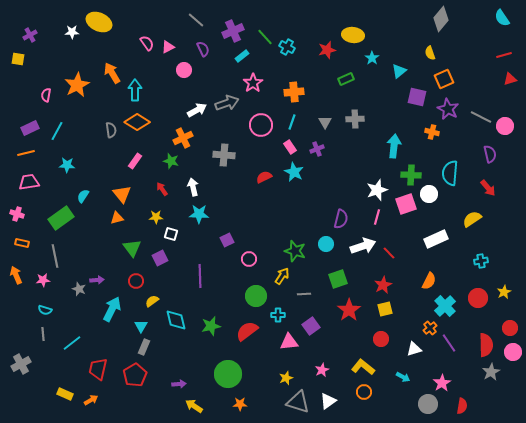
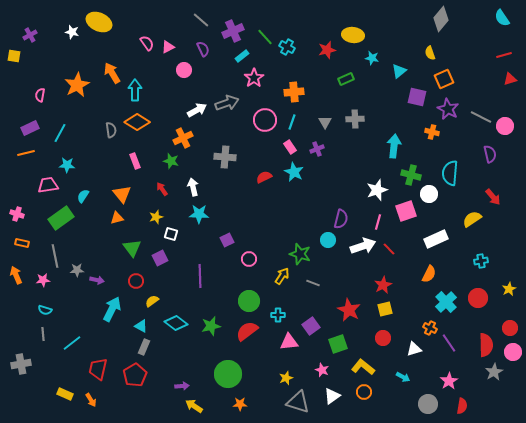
gray line at (196, 20): moved 5 px right
white star at (72, 32): rotated 16 degrees clockwise
cyan star at (372, 58): rotated 24 degrees counterclockwise
yellow square at (18, 59): moved 4 px left, 3 px up
pink star at (253, 83): moved 1 px right, 5 px up
pink semicircle at (46, 95): moved 6 px left
pink circle at (261, 125): moved 4 px right, 5 px up
cyan line at (57, 131): moved 3 px right, 2 px down
gray cross at (224, 155): moved 1 px right, 2 px down
pink rectangle at (135, 161): rotated 56 degrees counterclockwise
green cross at (411, 175): rotated 12 degrees clockwise
pink trapezoid at (29, 182): moved 19 px right, 3 px down
red arrow at (488, 188): moved 5 px right, 9 px down
pink square at (406, 204): moved 7 px down
yellow star at (156, 217): rotated 16 degrees counterclockwise
pink line at (377, 217): moved 1 px right, 5 px down
cyan circle at (326, 244): moved 2 px right, 4 px up
green star at (295, 251): moved 5 px right, 3 px down
red line at (389, 253): moved 4 px up
green square at (338, 279): moved 65 px down
purple arrow at (97, 280): rotated 16 degrees clockwise
orange semicircle at (429, 281): moved 7 px up
gray star at (79, 289): moved 2 px left, 19 px up; rotated 24 degrees counterclockwise
yellow star at (504, 292): moved 5 px right, 3 px up
gray line at (304, 294): moved 9 px right, 11 px up; rotated 24 degrees clockwise
green circle at (256, 296): moved 7 px left, 5 px down
cyan cross at (445, 306): moved 1 px right, 4 px up
red star at (349, 310): rotated 10 degrees counterclockwise
cyan diamond at (176, 320): moved 3 px down; rotated 40 degrees counterclockwise
cyan triangle at (141, 326): rotated 32 degrees counterclockwise
orange cross at (430, 328): rotated 24 degrees counterclockwise
red circle at (381, 339): moved 2 px right, 1 px up
gray cross at (21, 364): rotated 18 degrees clockwise
pink star at (322, 370): rotated 24 degrees counterclockwise
gray star at (491, 372): moved 3 px right
pink star at (442, 383): moved 7 px right, 2 px up
purple arrow at (179, 384): moved 3 px right, 2 px down
orange arrow at (91, 400): rotated 88 degrees clockwise
white triangle at (328, 401): moved 4 px right, 5 px up
